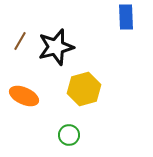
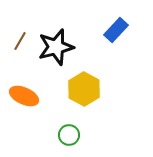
blue rectangle: moved 10 px left, 13 px down; rotated 45 degrees clockwise
yellow hexagon: rotated 16 degrees counterclockwise
